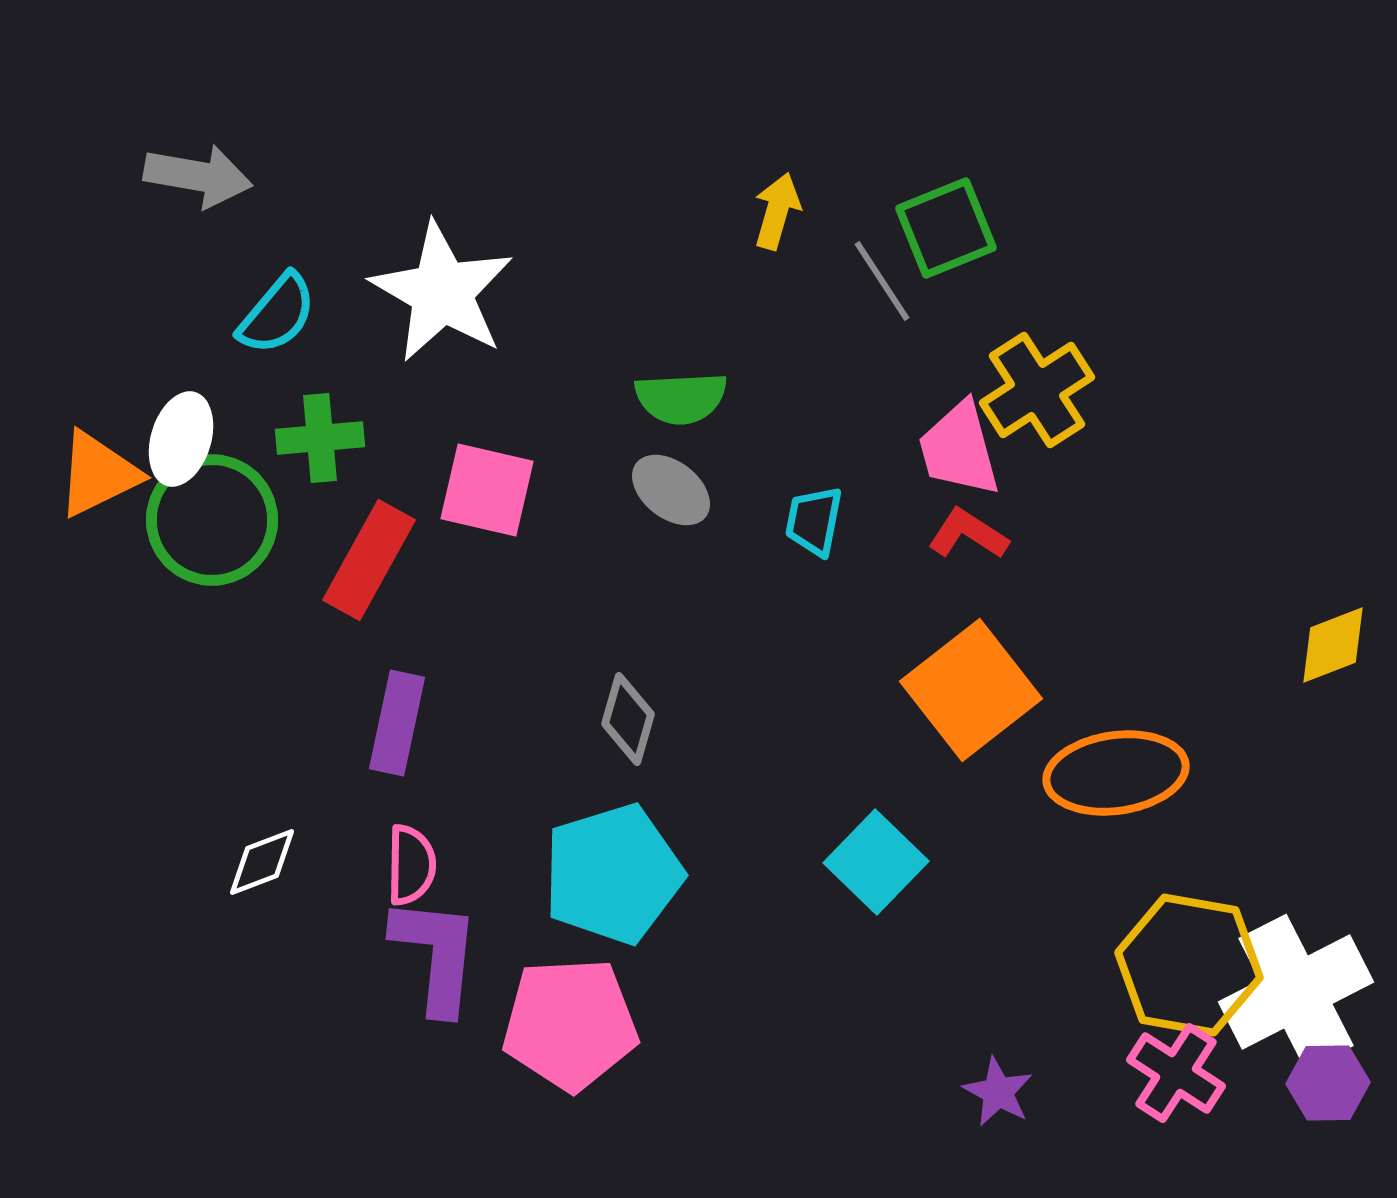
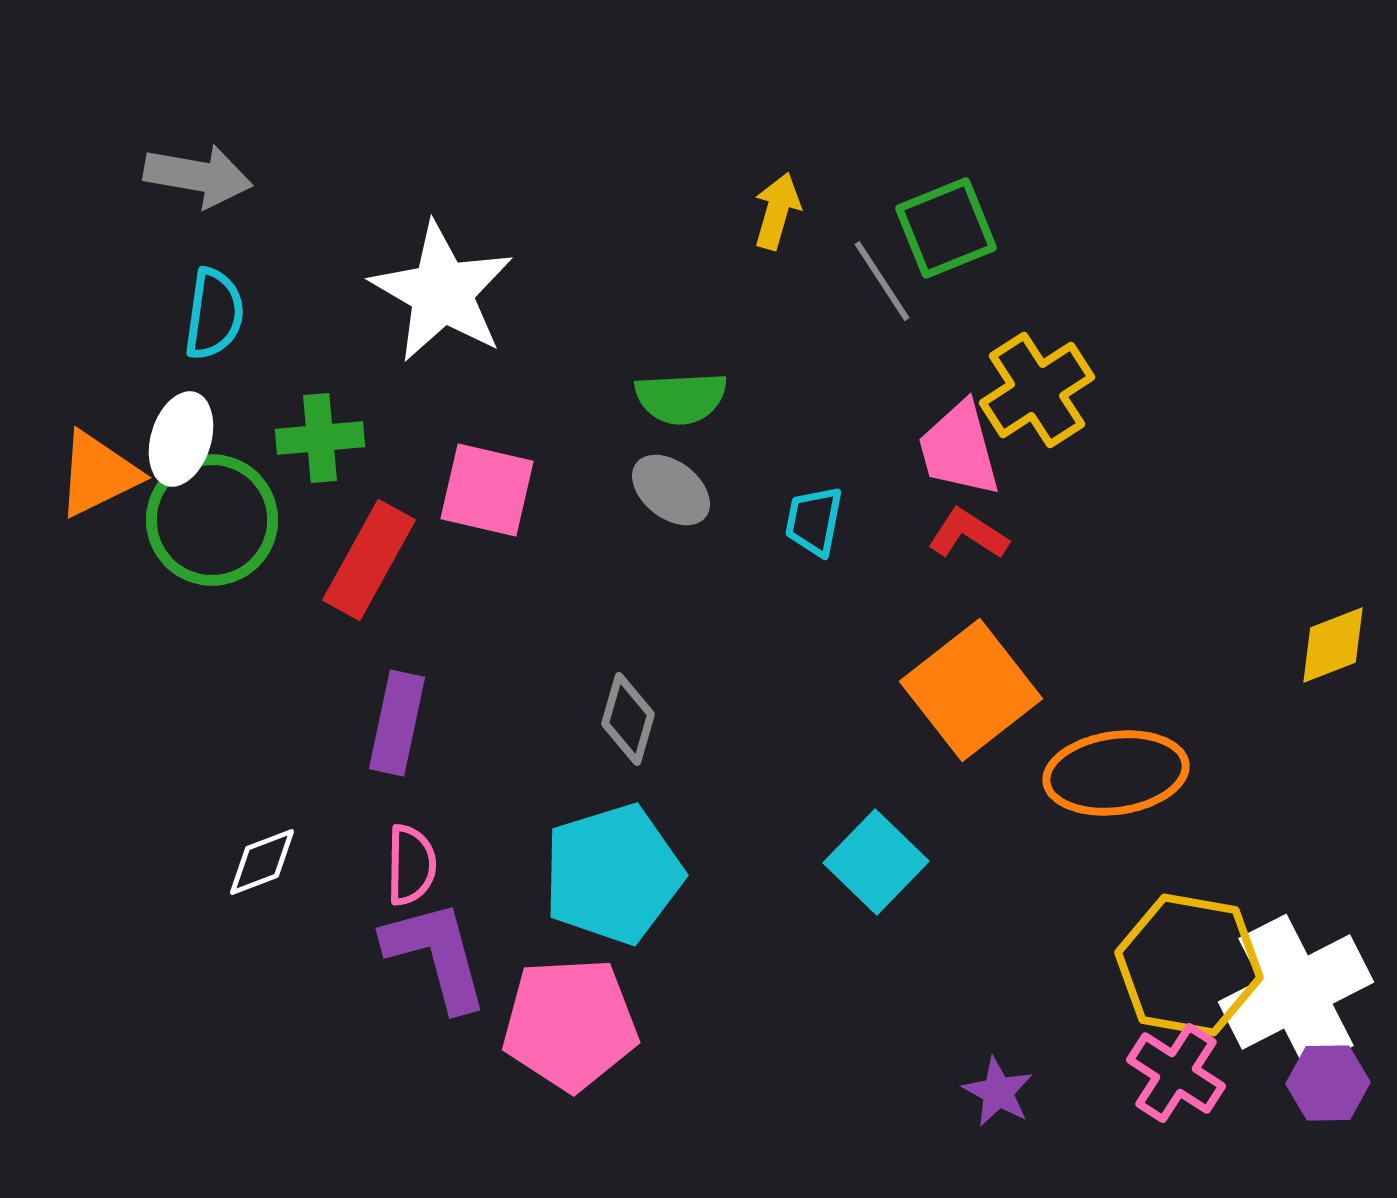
cyan semicircle: moved 63 px left; rotated 32 degrees counterclockwise
purple L-shape: rotated 21 degrees counterclockwise
